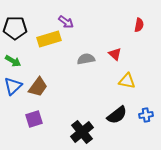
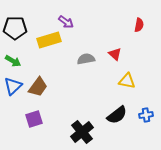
yellow rectangle: moved 1 px down
